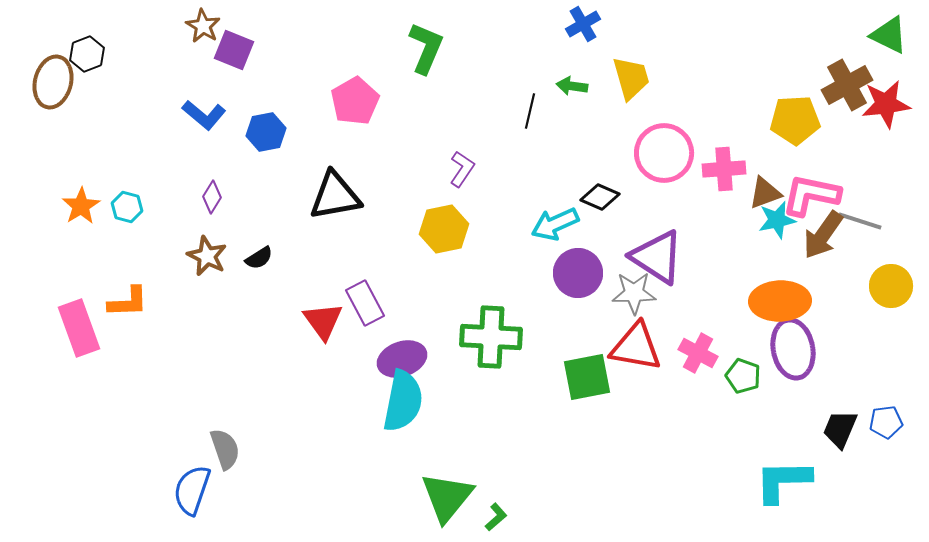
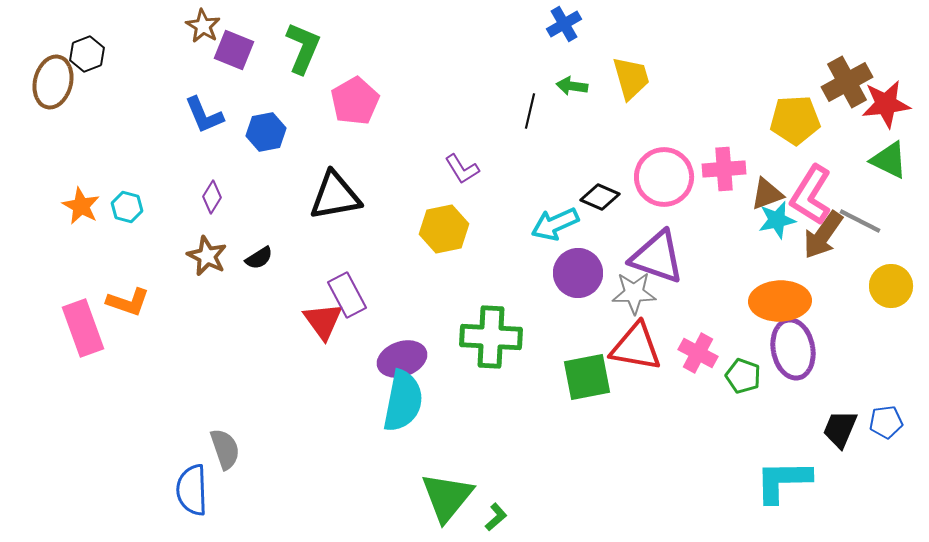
blue cross at (583, 24): moved 19 px left
green triangle at (889, 35): moved 125 px down
green L-shape at (426, 48): moved 123 px left
brown cross at (847, 85): moved 3 px up
blue L-shape at (204, 115): rotated 27 degrees clockwise
pink circle at (664, 153): moved 24 px down
purple L-shape at (462, 169): rotated 114 degrees clockwise
brown triangle at (765, 193): moved 2 px right, 1 px down
pink L-shape at (811, 195): rotated 70 degrees counterclockwise
orange star at (81, 206): rotated 12 degrees counterclockwise
gray line at (860, 221): rotated 9 degrees clockwise
purple triangle at (657, 257): rotated 14 degrees counterclockwise
orange L-shape at (128, 302): rotated 21 degrees clockwise
purple rectangle at (365, 303): moved 18 px left, 8 px up
pink rectangle at (79, 328): moved 4 px right
blue semicircle at (192, 490): rotated 21 degrees counterclockwise
